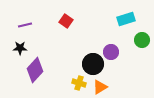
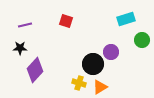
red square: rotated 16 degrees counterclockwise
